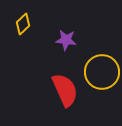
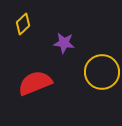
purple star: moved 2 px left, 3 px down
red semicircle: moved 30 px left, 7 px up; rotated 88 degrees counterclockwise
